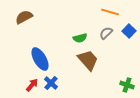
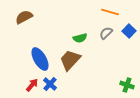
brown trapezoid: moved 18 px left; rotated 95 degrees counterclockwise
blue cross: moved 1 px left, 1 px down
